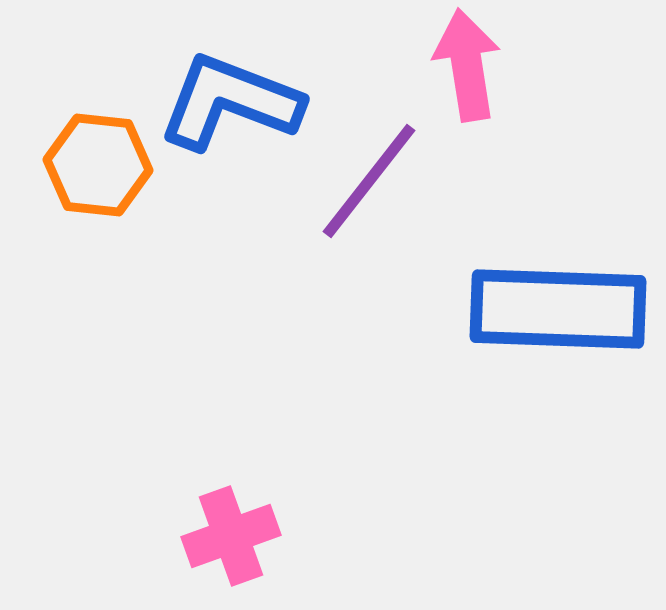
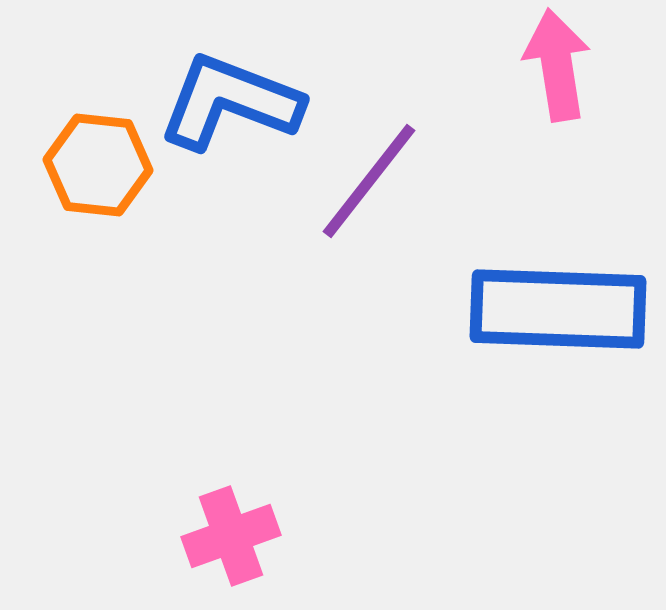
pink arrow: moved 90 px right
